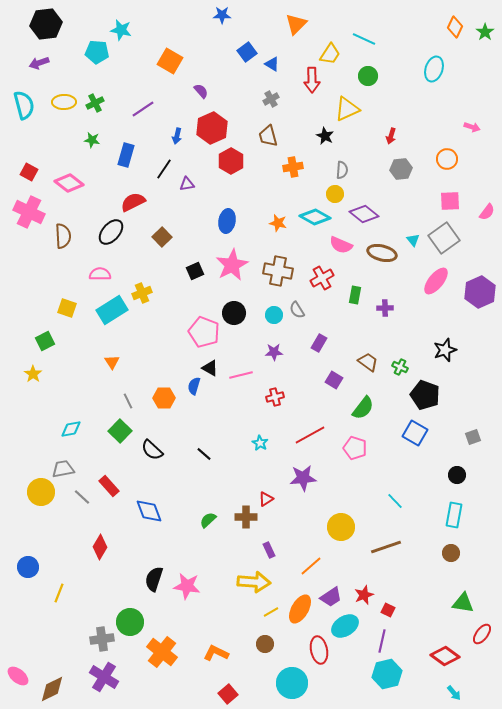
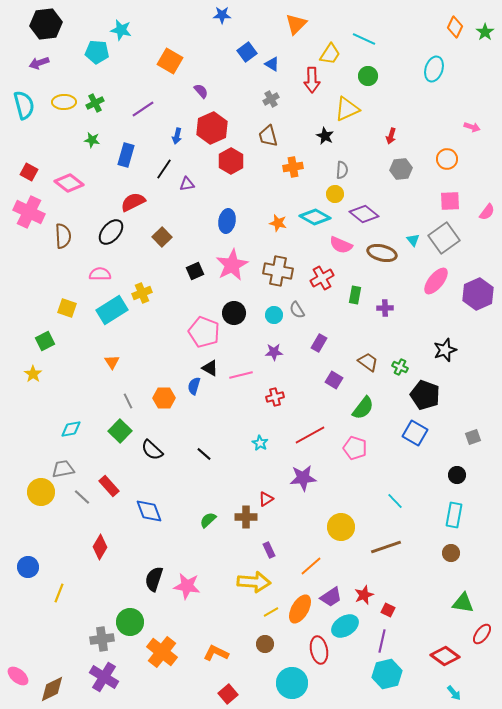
purple hexagon at (480, 292): moved 2 px left, 2 px down
